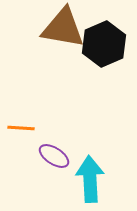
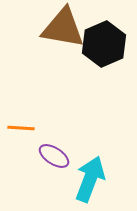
cyan arrow: rotated 24 degrees clockwise
